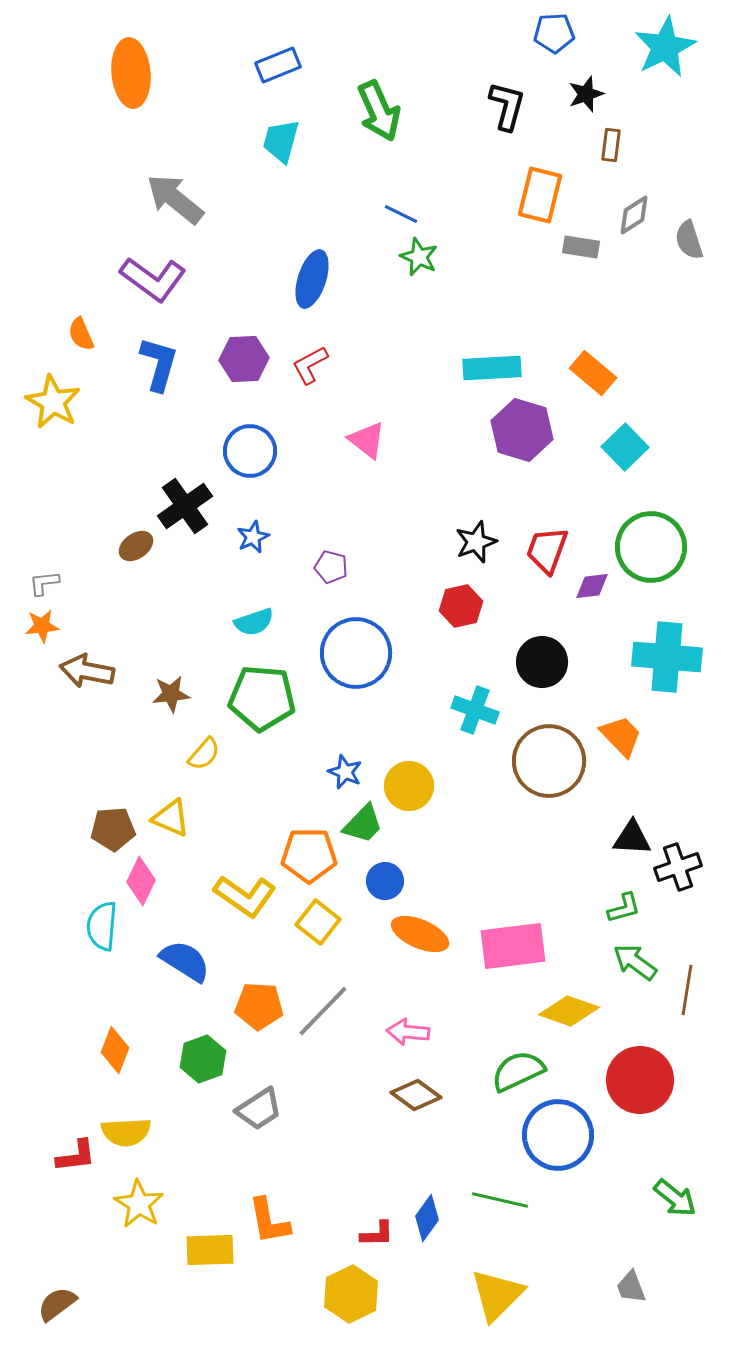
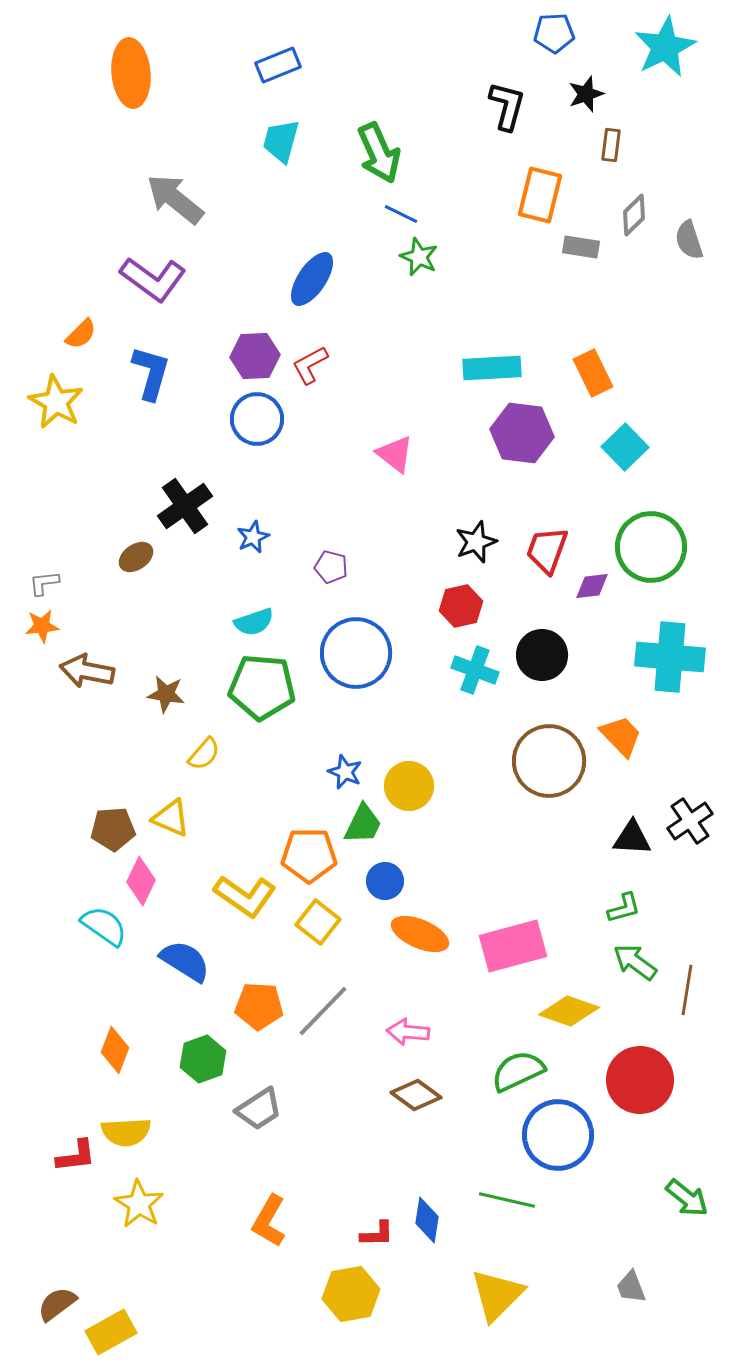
green arrow at (379, 111): moved 42 px down
gray diamond at (634, 215): rotated 12 degrees counterclockwise
blue ellipse at (312, 279): rotated 16 degrees clockwise
orange semicircle at (81, 334): rotated 112 degrees counterclockwise
purple hexagon at (244, 359): moved 11 px right, 3 px up
blue L-shape at (159, 364): moved 8 px left, 9 px down
orange rectangle at (593, 373): rotated 24 degrees clockwise
yellow star at (53, 402): moved 3 px right
purple hexagon at (522, 430): moved 3 px down; rotated 10 degrees counterclockwise
pink triangle at (367, 440): moved 28 px right, 14 px down
blue circle at (250, 451): moved 7 px right, 32 px up
brown ellipse at (136, 546): moved 11 px down
cyan cross at (667, 657): moved 3 px right
black circle at (542, 662): moved 7 px up
brown star at (171, 694): moved 5 px left; rotated 15 degrees clockwise
green pentagon at (262, 698): moved 11 px up
cyan cross at (475, 710): moved 40 px up
green trapezoid at (363, 824): rotated 18 degrees counterclockwise
black cross at (678, 867): moved 12 px right, 46 px up; rotated 15 degrees counterclockwise
cyan semicircle at (102, 926): moved 2 px right; rotated 120 degrees clockwise
pink rectangle at (513, 946): rotated 8 degrees counterclockwise
green arrow at (675, 1198): moved 12 px right
green line at (500, 1200): moved 7 px right
blue diamond at (427, 1218): moved 2 px down; rotated 27 degrees counterclockwise
orange L-shape at (269, 1221): rotated 40 degrees clockwise
yellow rectangle at (210, 1250): moved 99 px left, 82 px down; rotated 27 degrees counterclockwise
yellow hexagon at (351, 1294): rotated 16 degrees clockwise
